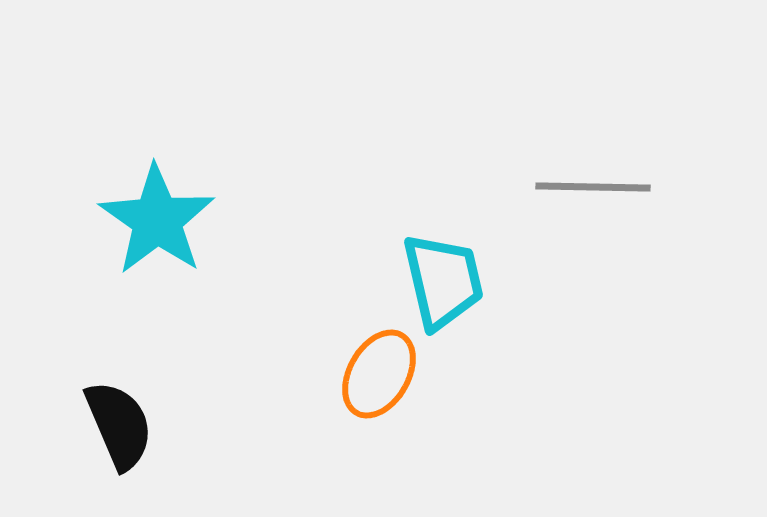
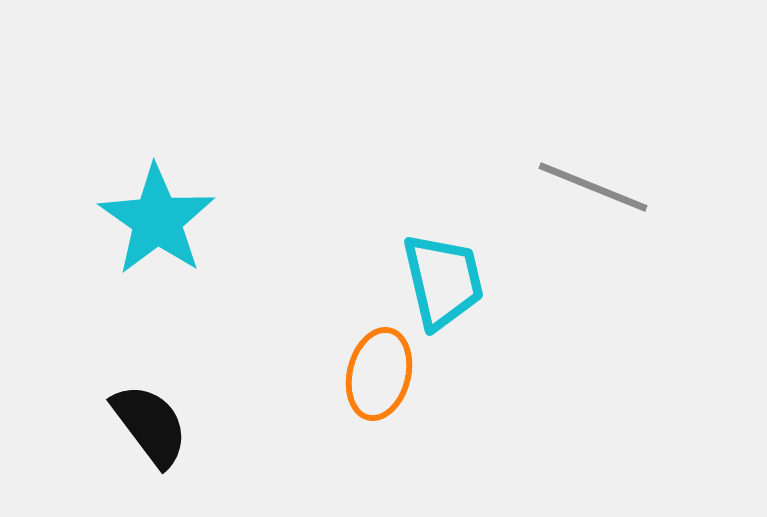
gray line: rotated 21 degrees clockwise
orange ellipse: rotated 16 degrees counterclockwise
black semicircle: moved 31 px right; rotated 14 degrees counterclockwise
